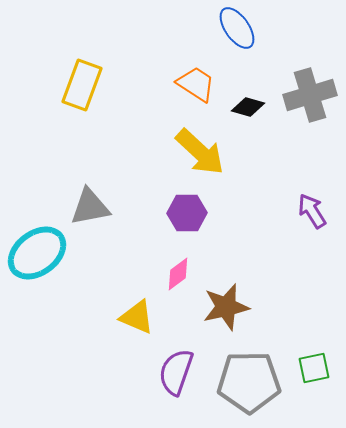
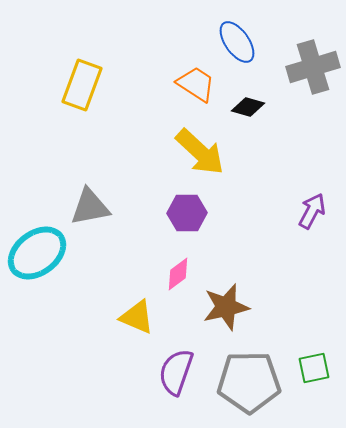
blue ellipse: moved 14 px down
gray cross: moved 3 px right, 28 px up
purple arrow: rotated 60 degrees clockwise
